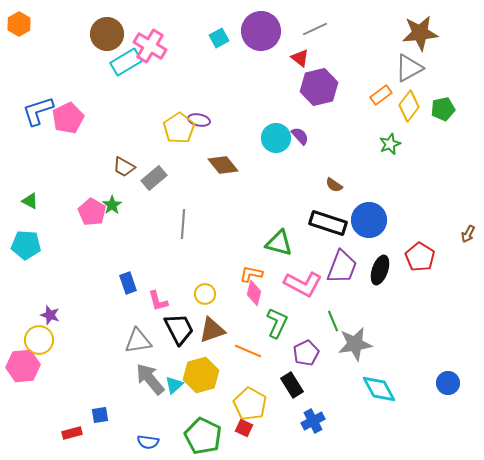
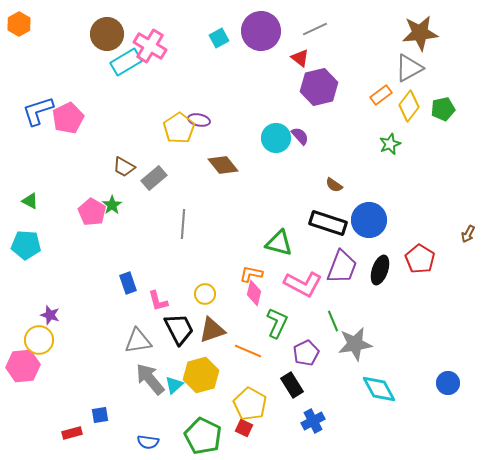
red pentagon at (420, 257): moved 2 px down
